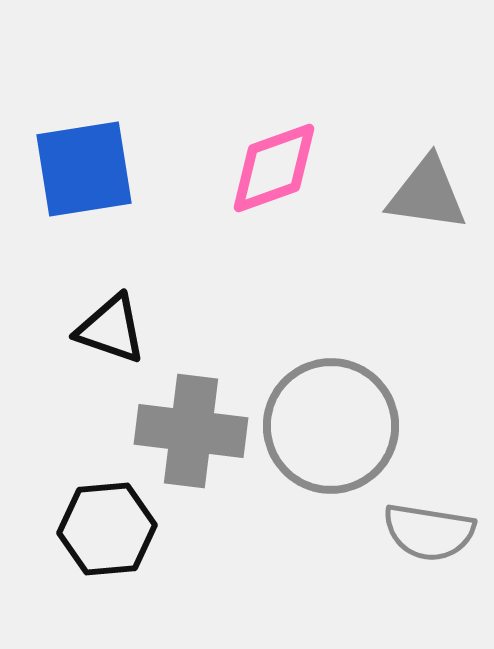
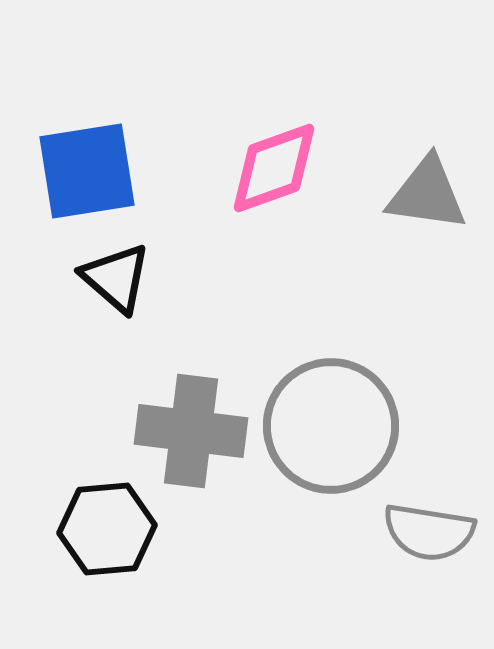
blue square: moved 3 px right, 2 px down
black triangle: moved 5 px right, 51 px up; rotated 22 degrees clockwise
